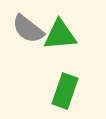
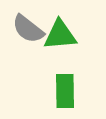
green rectangle: rotated 20 degrees counterclockwise
